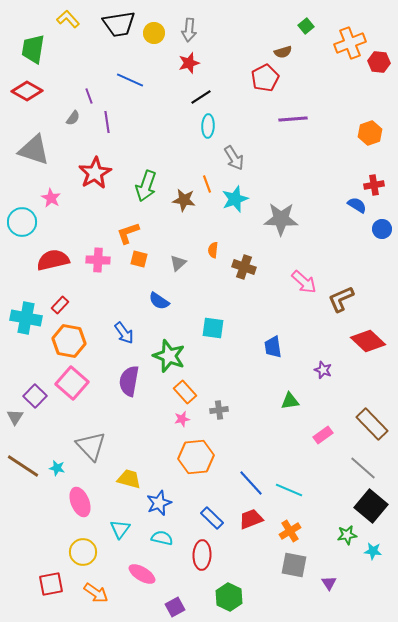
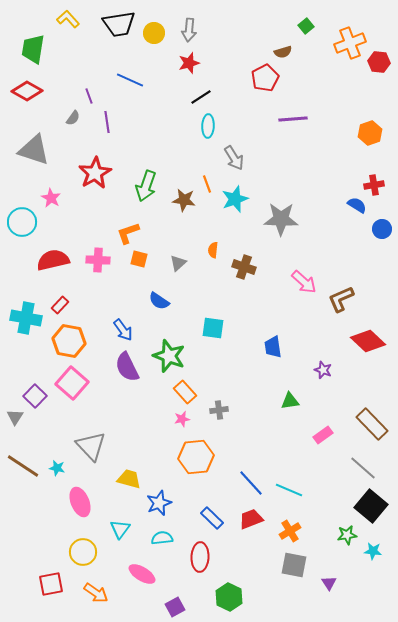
blue arrow at (124, 333): moved 1 px left, 3 px up
purple semicircle at (129, 381): moved 2 px left, 14 px up; rotated 36 degrees counterclockwise
cyan semicircle at (162, 538): rotated 20 degrees counterclockwise
red ellipse at (202, 555): moved 2 px left, 2 px down
